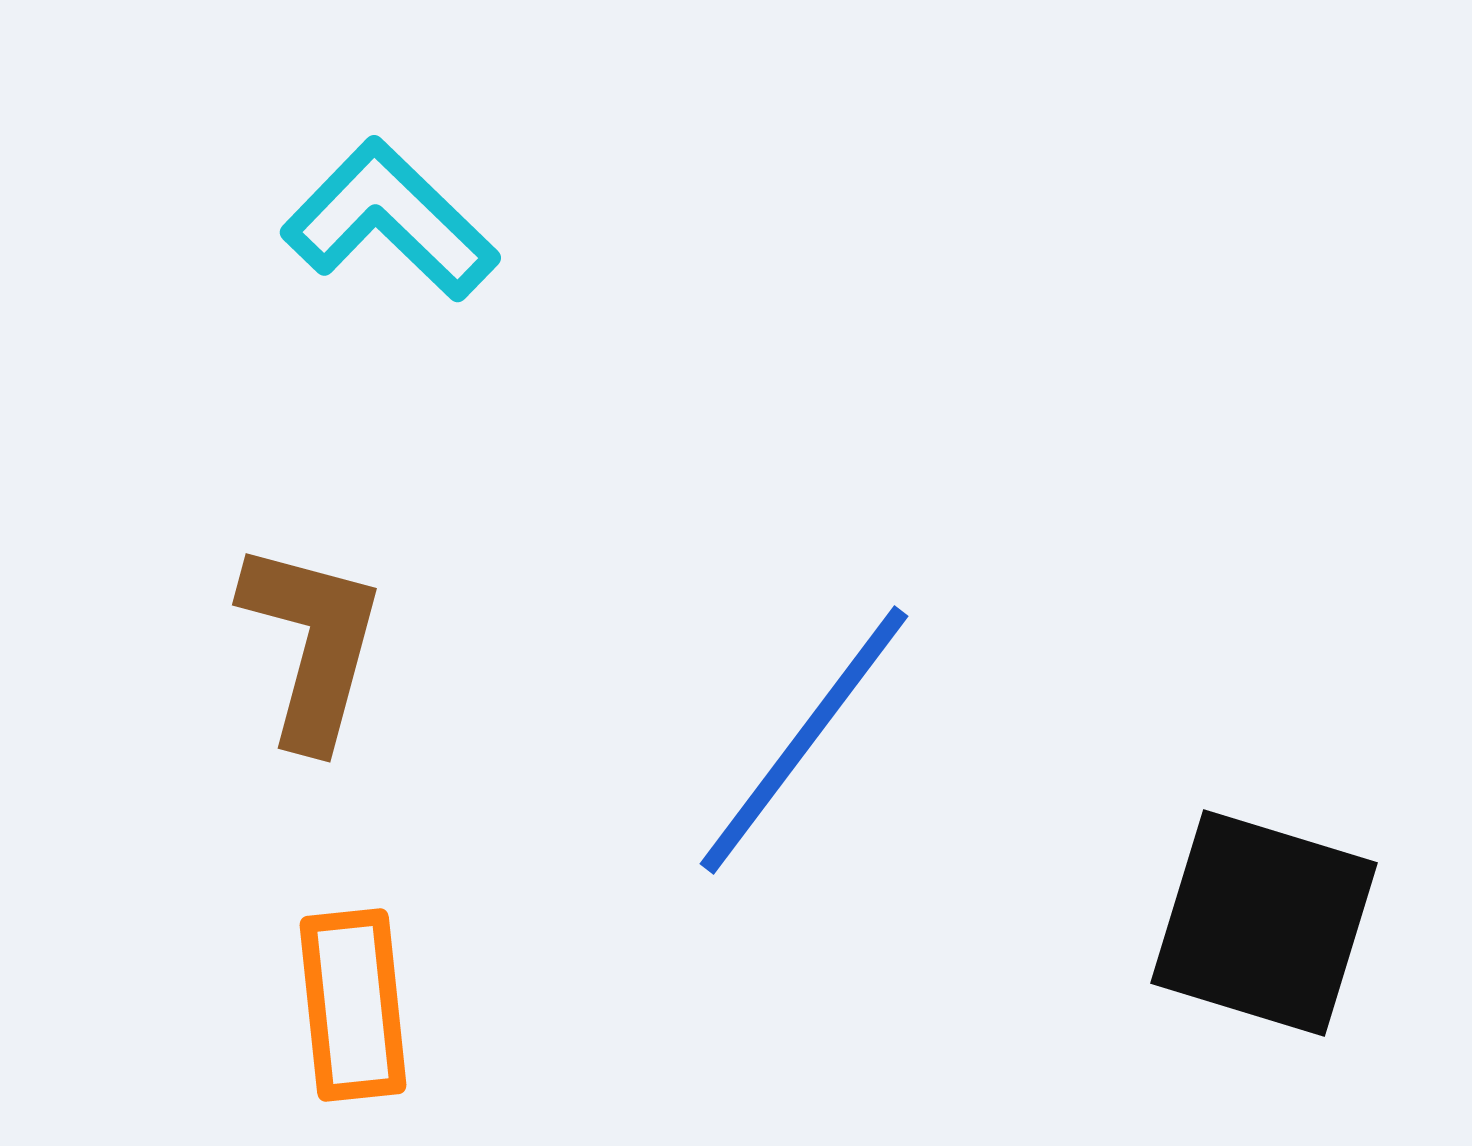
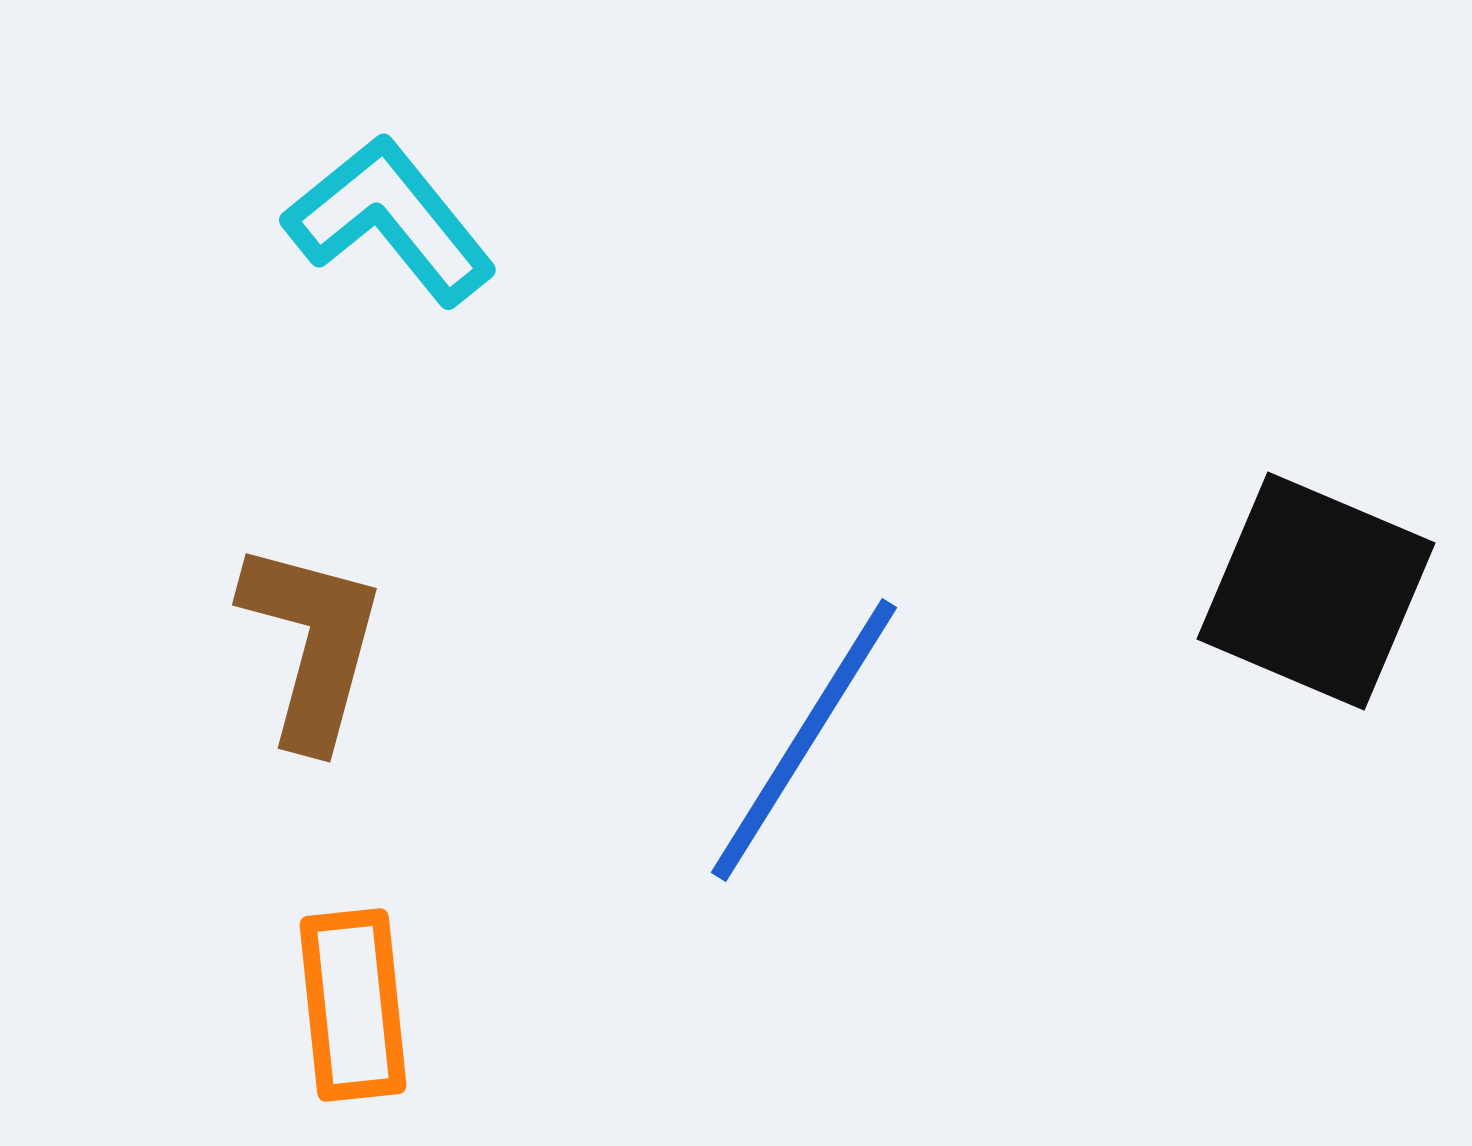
cyan L-shape: rotated 7 degrees clockwise
blue line: rotated 5 degrees counterclockwise
black square: moved 52 px right, 332 px up; rotated 6 degrees clockwise
